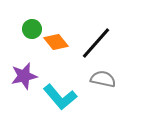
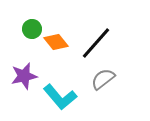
gray semicircle: rotated 50 degrees counterclockwise
